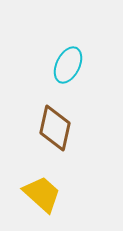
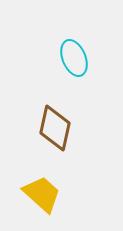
cyan ellipse: moved 6 px right, 7 px up; rotated 48 degrees counterclockwise
